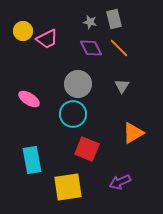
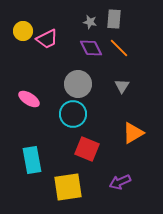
gray rectangle: rotated 18 degrees clockwise
